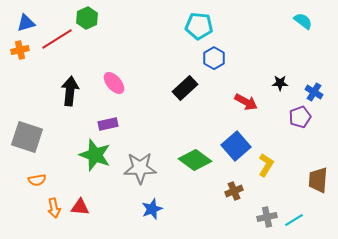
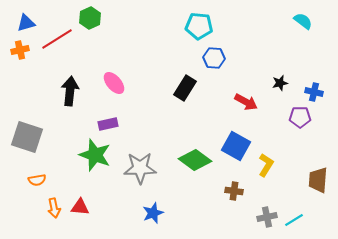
green hexagon: moved 3 px right
blue hexagon: rotated 25 degrees counterclockwise
black star: rotated 14 degrees counterclockwise
black rectangle: rotated 15 degrees counterclockwise
blue cross: rotated 18 degrees counterclockwise
purple pentagon: rotated 20 degrees clockwise
blue square: rotated 20 degrees counterclockwise
brown cross: rotated 30 degrees clockwise
blue star: moved 1 px right, 4 px down
